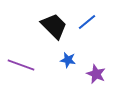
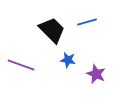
blue line: rotated 24 degrees clockwise
black trapezoid: moved 2 px left, 4 px down
